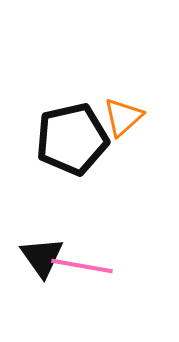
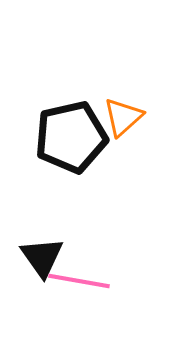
black pentagon: moved 1 px left, 2 px up
pink line: moved 3 px left, 15 px down
